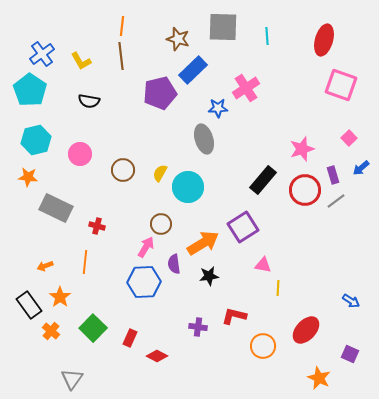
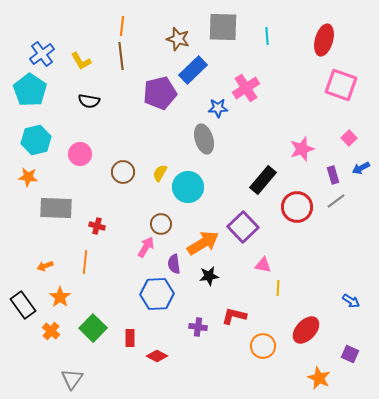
blue arrow at (361, 168): rotated 12 degrees clockwise
brown circle at (123, 170): moved 2 px down
red circle at (305, 190): moved 8 px left, 17 px down
gray rectangle at (56, 208): rotated 24 degrees counterclockwise
purple square at (243, 227): rotated 12 degrees counterclockwise
blue hexagon at (144, 282): moved 13 px right, 12 px down
black rectangle at (29, 305): moved 6 px left
red rectangle at (130, 338): rotated 24 degrees counterclockwise
